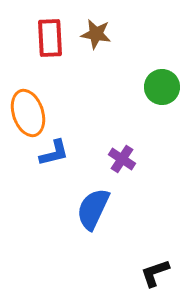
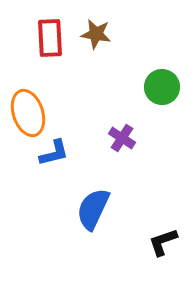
purple cross: moved 21 px up
black L-shape: moved 8 px right, 31 px up
